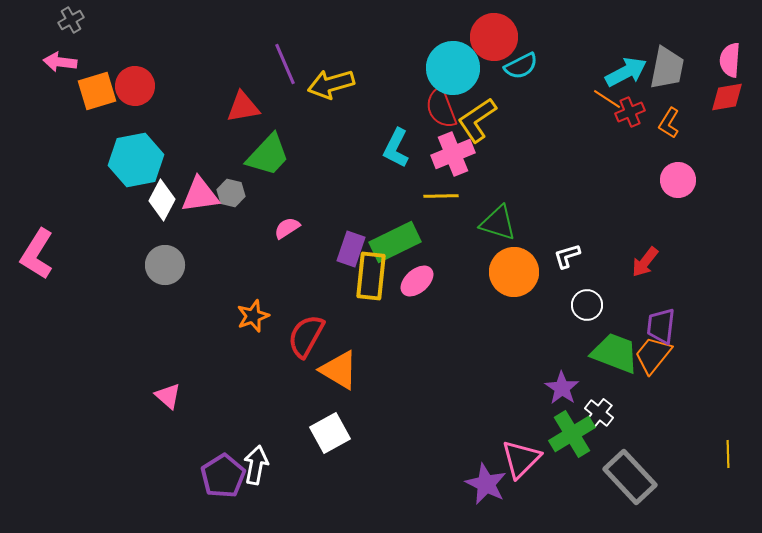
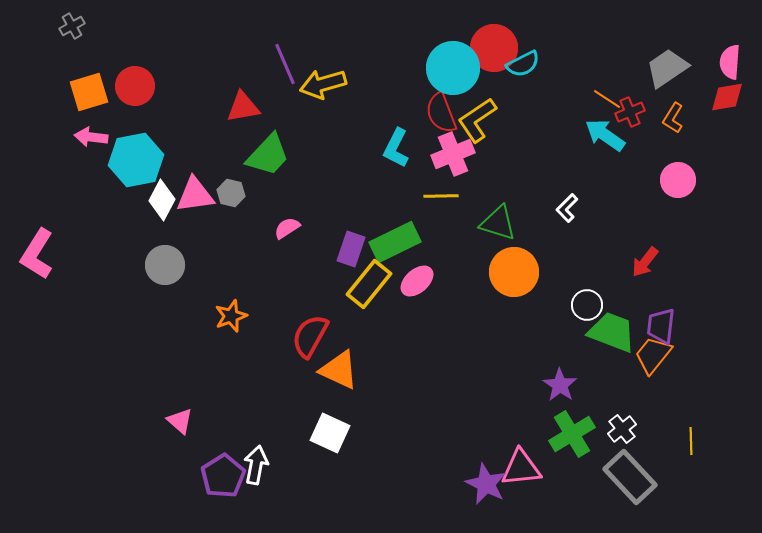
gray cross at (71, 20): moved 1 px right, 6 px down
red circle at (494, 37): moved 11 px down
pink semicircle at (730, 60): moved 2 px down
pink arrow at (60, 62): moved 31 px right, 75 px down
cyan semicircle at (521, 66): moved 2 px right, 2 px up
gray trapezoid at (667, 68): rotated 135 degrees counterclockwise
cyan arrow at (626, 72): moved 21 px left, 63 px down; rotated 117 degrees counterclockwise
yellow arrow at (331, 84): moved 8 px left
orange square at (97, 91): moved 8 px left, 1 px down
red semicircle at (441, 108): moved 5 px down
orange L-shape at (669, 123): moved 4 px right, 5 px up
pink triangle at (200, 195): moved 5 px left
white L-shape at (567, 256): moved 48 px up; rotated 28 degrees counterclockwise
yellow rectangle at (371, 276): moved 2 px left, 8 px down; rotated 33 degrees clockwise
orange star at (253, 316): moved 22 px left
red semicircle at (306, 336): moved 4 px right
green trapezoid at (615, 353): moved 3 px left, 21 px up
orange triangle at (339, 370): rotated 6 degrees counterclockwise
purple star at (562, 388): moved 2 px left, 3 px up
pink triangle at (168, 396): moved 12 px right, 25 px down
white cross at (599, 413): moved 23 px right, 16 px down; rotated 12 degrees clockwise
white square at (330, 433): rotated 36 degrees counterclockwise
yellow line at (728, 454): moved 37 px left, 13 px up
pink triangle at (521, 459): moved 9 px down; rotated 39 degrees clockwise
